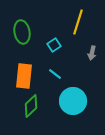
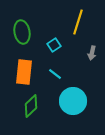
orange rectangle: moved 4 px up
